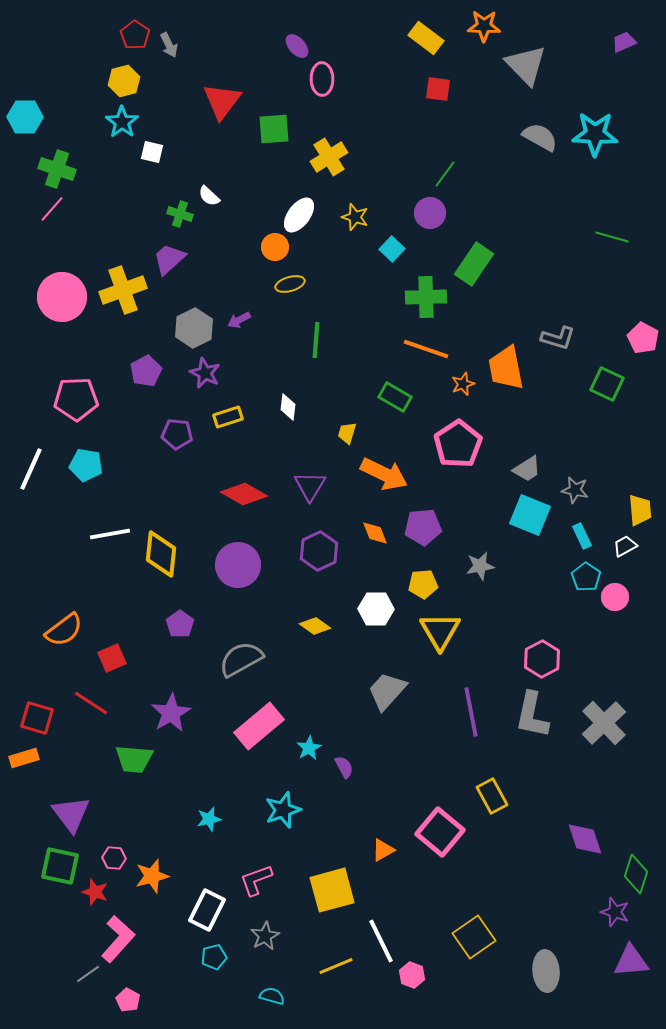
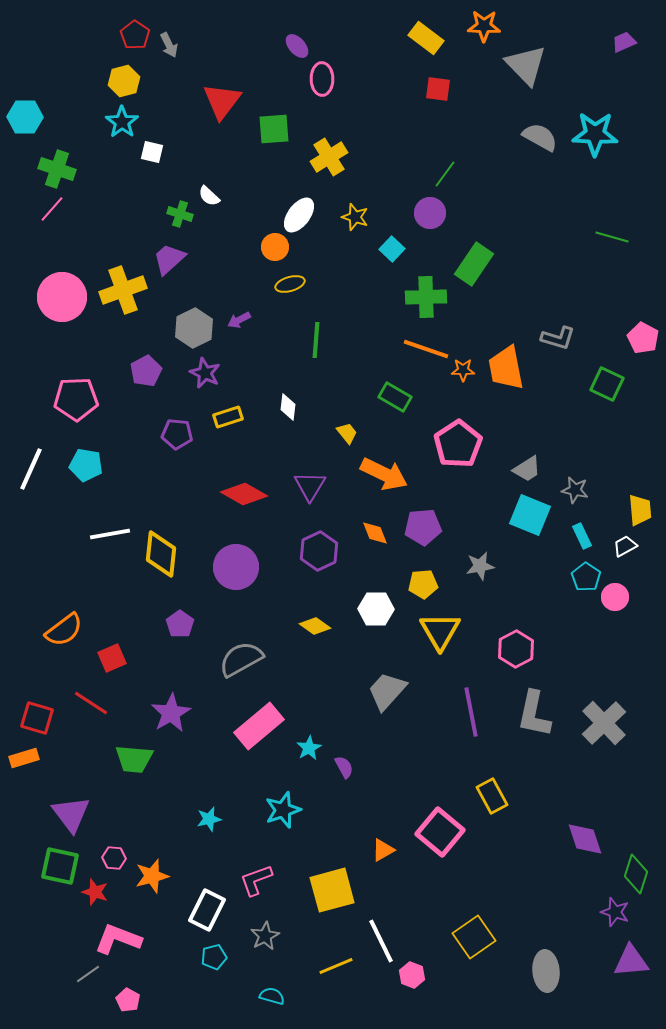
orange star at (463, 384): moved 14 px up; rotated 20 degrees clockwise
yellow trapezoid at (347, 433): rotated 125 degrees clockwise
purple circle at (238, 565): moved 2 px left, 2 px down
pink hexagon at (542, 659): moved 26 px left, 10 px up
gray L-shape at (532, 715): moved 2 px right, 1 px up
pink L-shape at (118, 939): rotated 111 degrees counterclockwise
